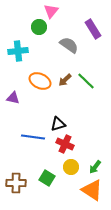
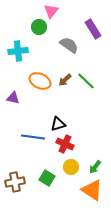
brown cross: moved 1 px left, 1 px up; rotated 12 degrees counterclockwise
